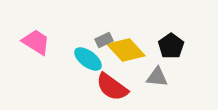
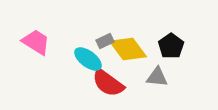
gray rectangle: moved 1 px right, 1 px down
yellow diamond: moved 2 px right, 1 px up; rotated 6 degrees clockwise
red semicircle: moved 4 px left, 4 px up
